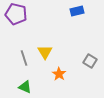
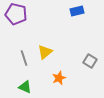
yellow triangle: rotated 21 degrees clockwise
orange star: moved 4 px down; rotated 16 degrees clockwise
